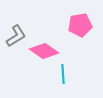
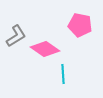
pink pentagon: rotated 20 degrees clockwise
pink diamond: moved 1 px right, 2 px up
